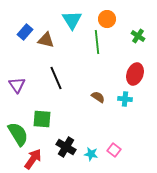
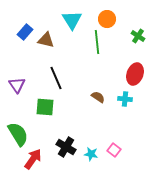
green square: moved 3 px right, 12 px up
